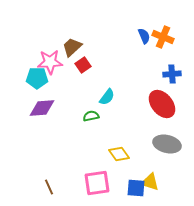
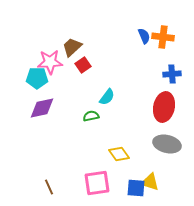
orange cross: rotated 15 degrees counterclockwise
red ellipse: moved 2 px right, 3 px down; rotated 52 degrees clockwise
purple diamond: rotated 8 degrees counterclockwise
